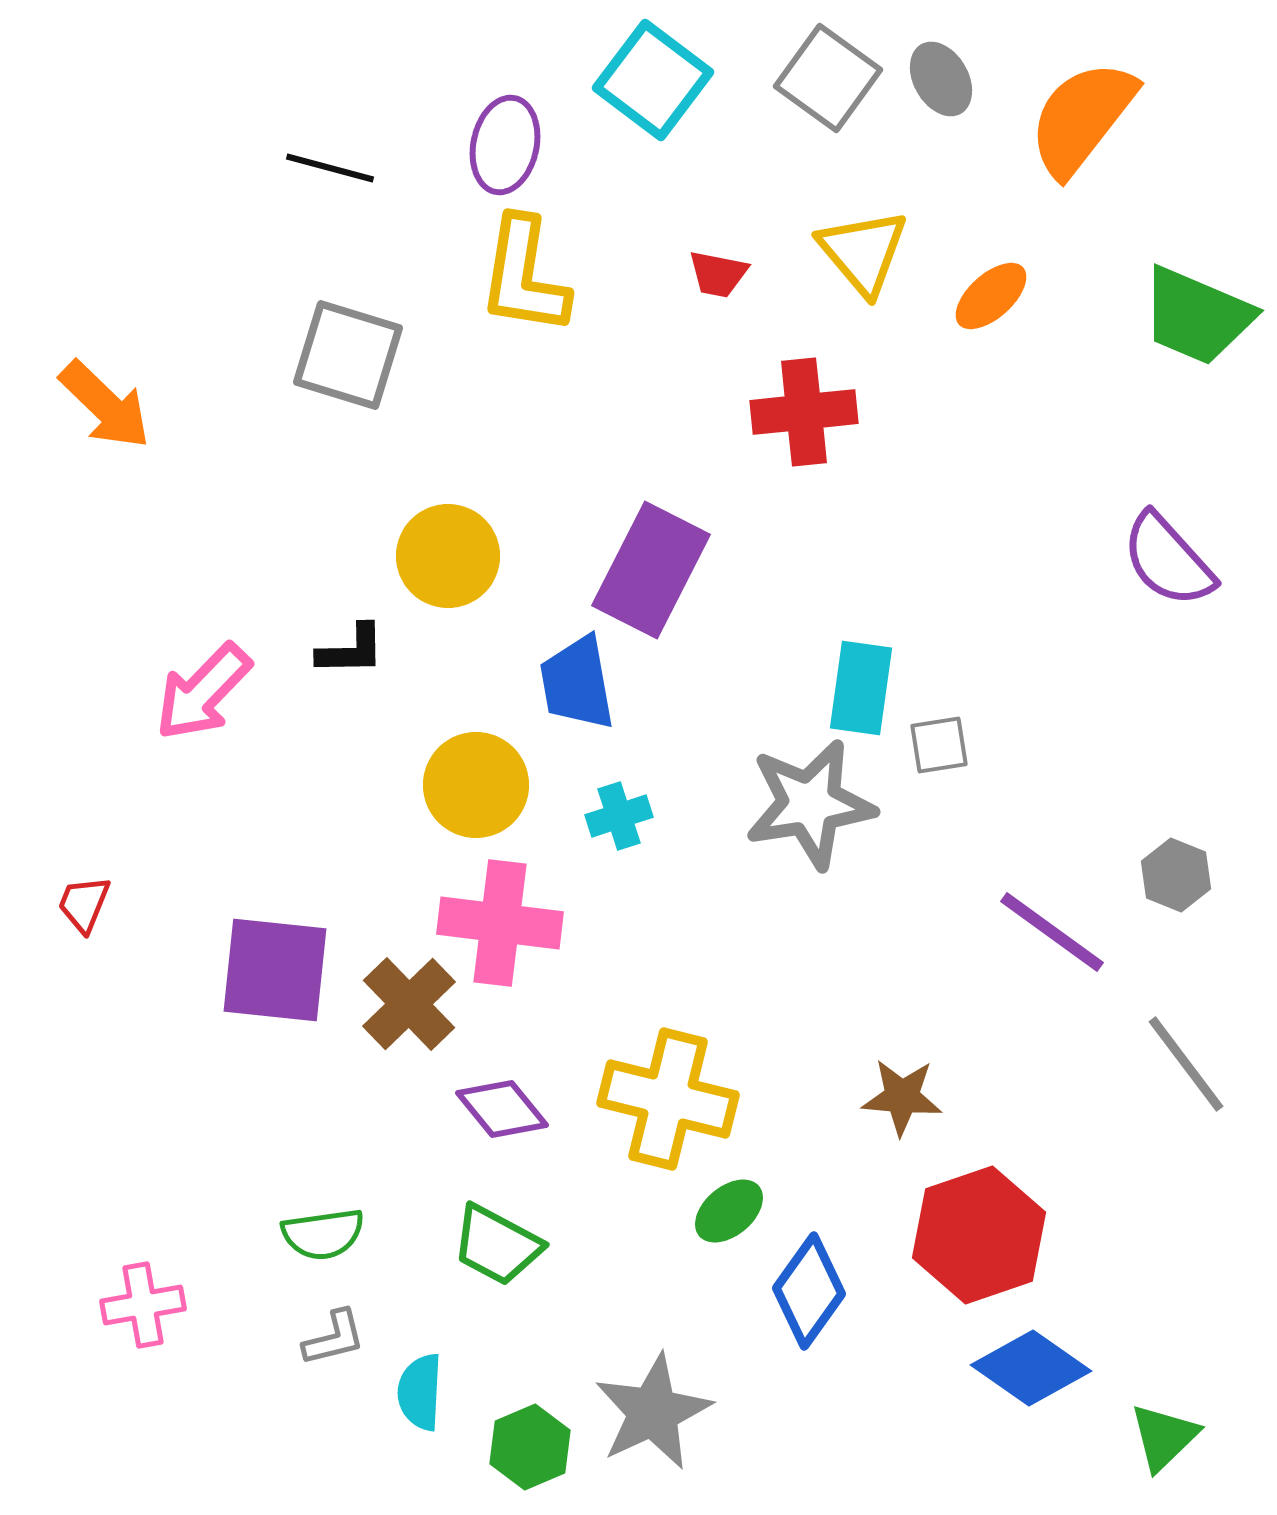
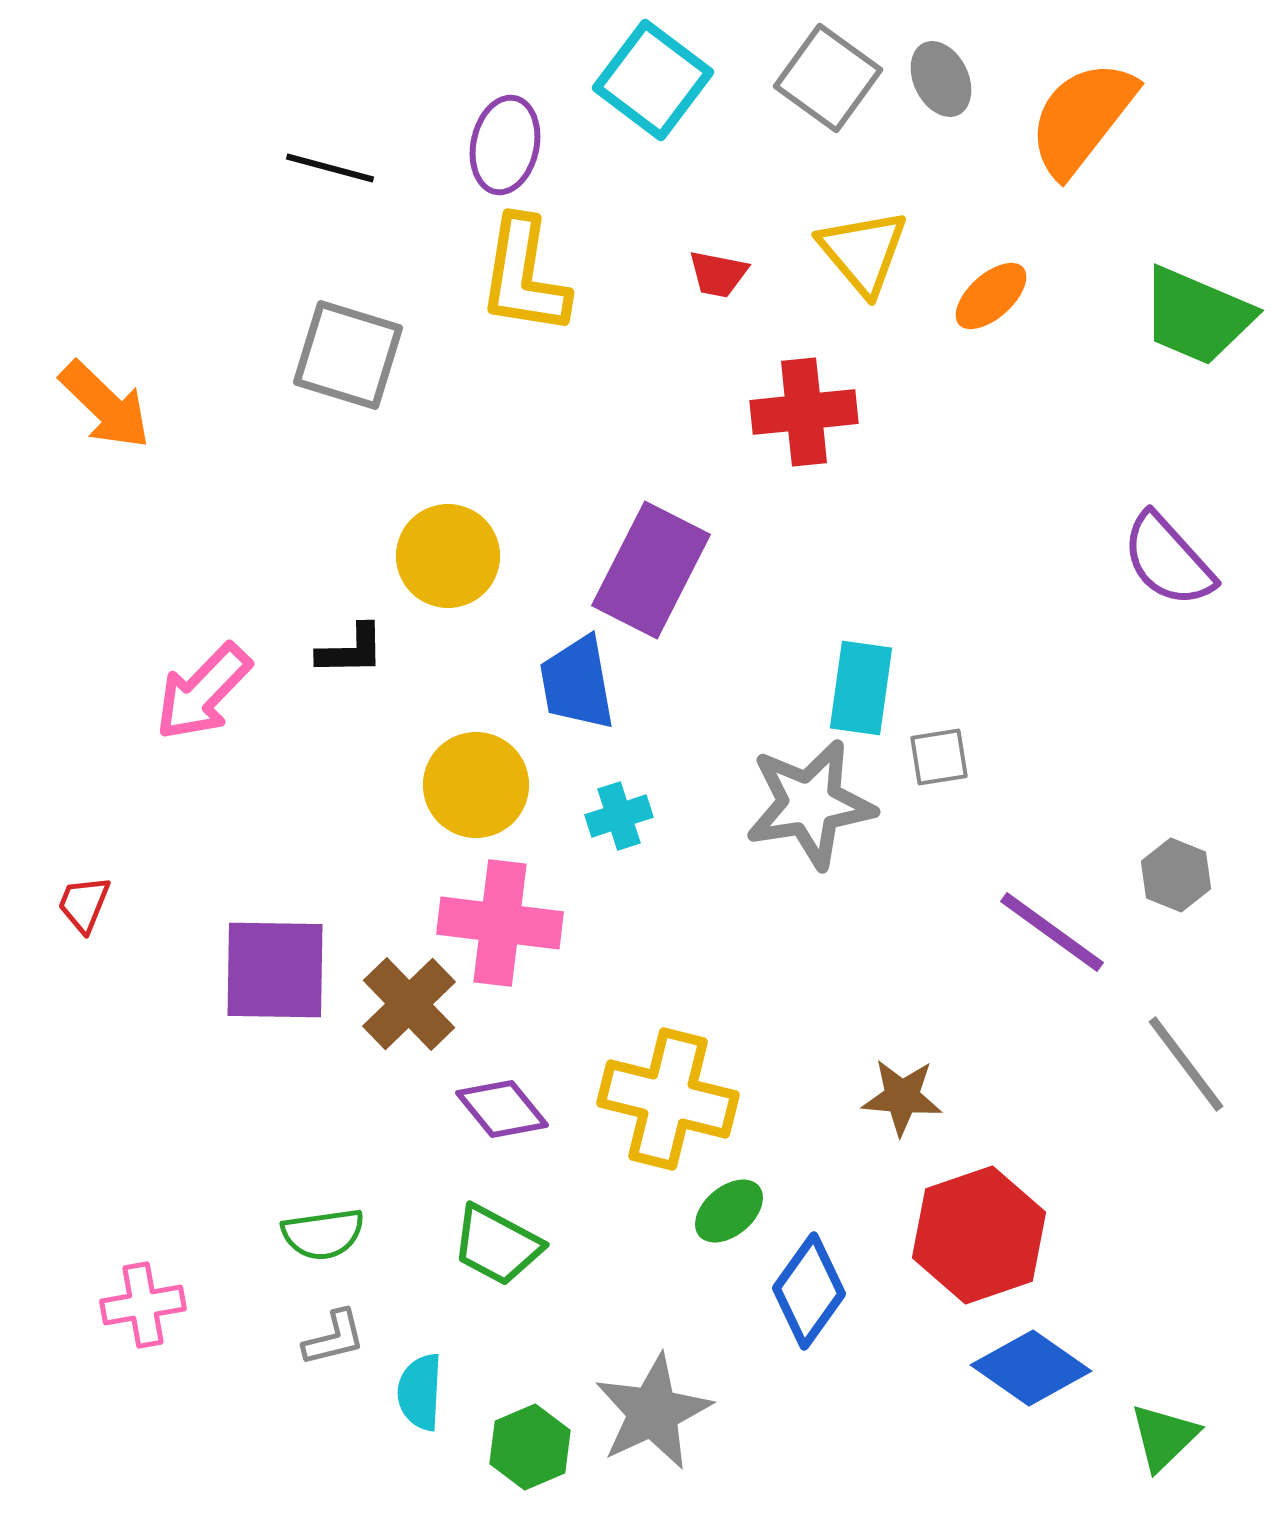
gray ellipse at (941, 79): rotated 4 degrees clockwise
gray square at (939, 745): moved 12 px down
purple square at (275, 970): rotated 5 degrees counterclockwise
